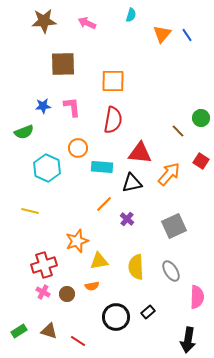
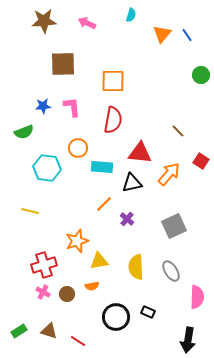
green circle: moved 43 px up
cyan hexagon: rotated 16 degrees counterclockwise
black rectangle: rotated 64 degrees clockwise
